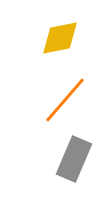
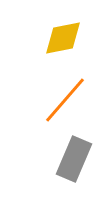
yellow diamond: moved 3 px right
